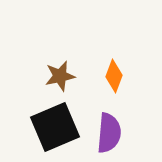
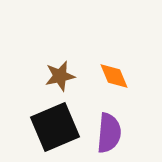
orange diamond: rotated 44 degrees counterclockwise
